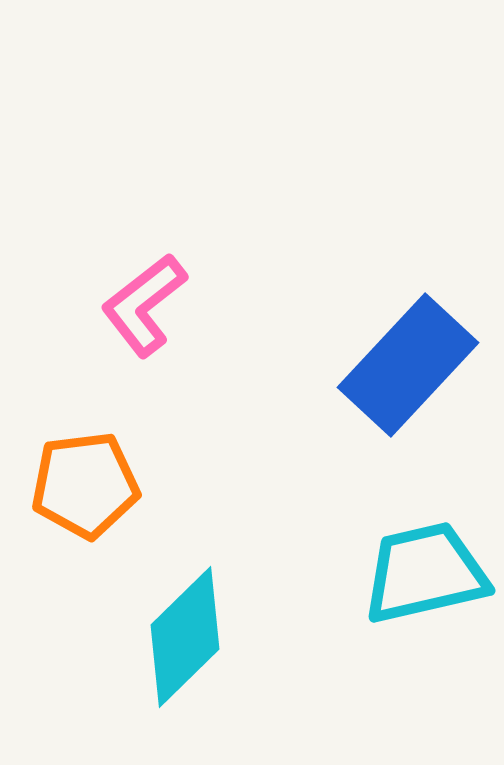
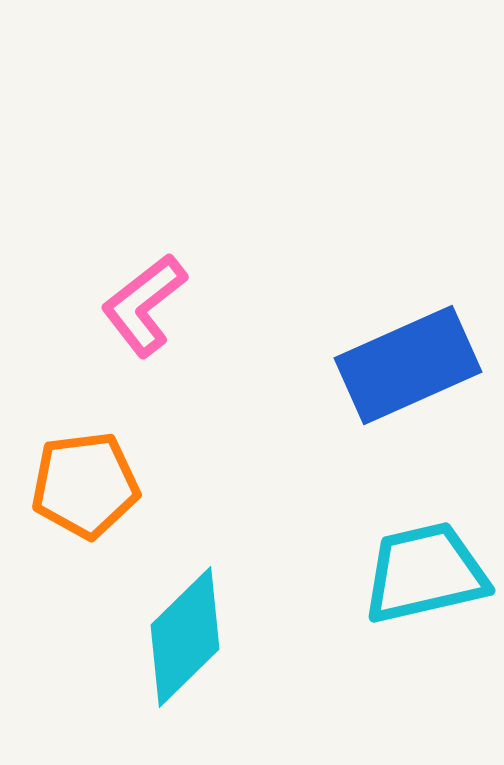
blue rectangle: rotated 23 degrees clockwise
